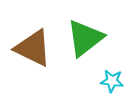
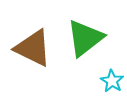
cyan star: rotated 25 degrees clockwise
